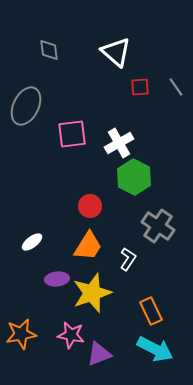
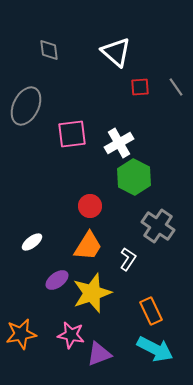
purple ellipse: moved 1 px down; rotated 30 degrees counterclockwise
